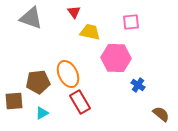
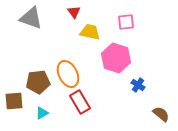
pink square: moved 5 px left
pink hexagon: rotated 16 degrees clockwise
